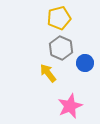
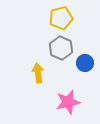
yellow pentagon: moved 2 px right
yellow arrow: moved 10 px left; rotated 30 degrees clockwise
pink star: moved 2 px left, 4 px up; rotated 10 degrees clockwise
